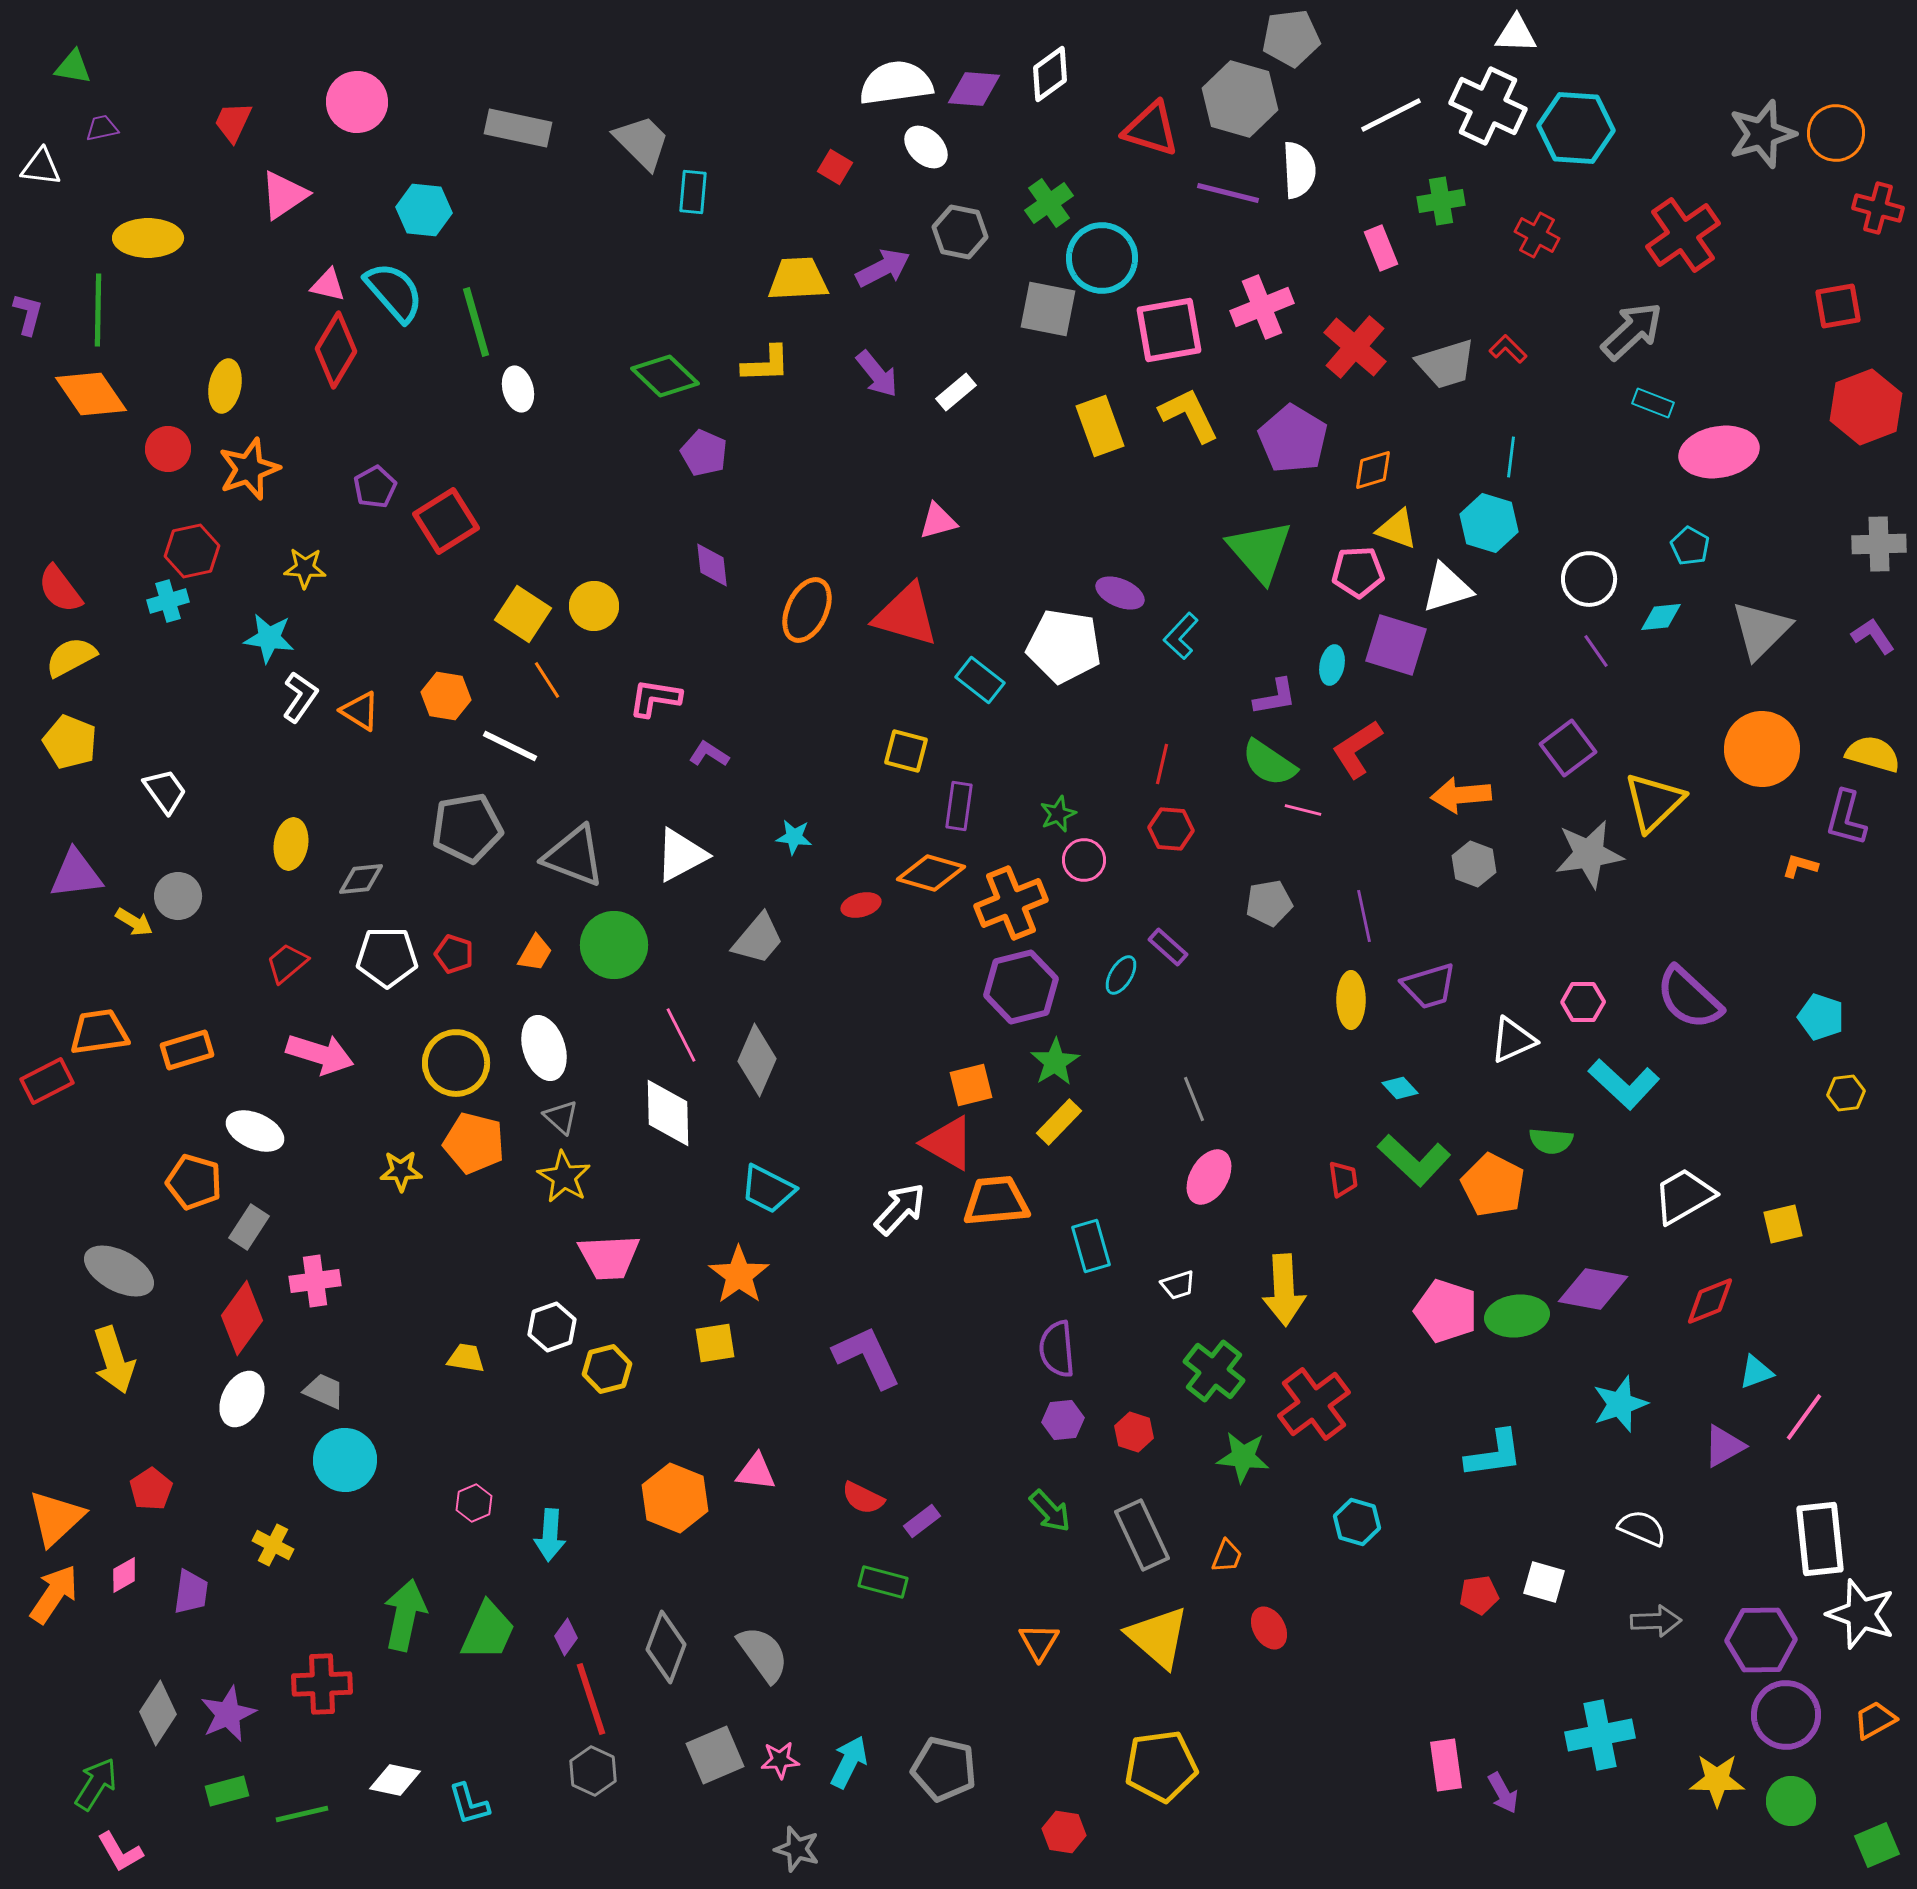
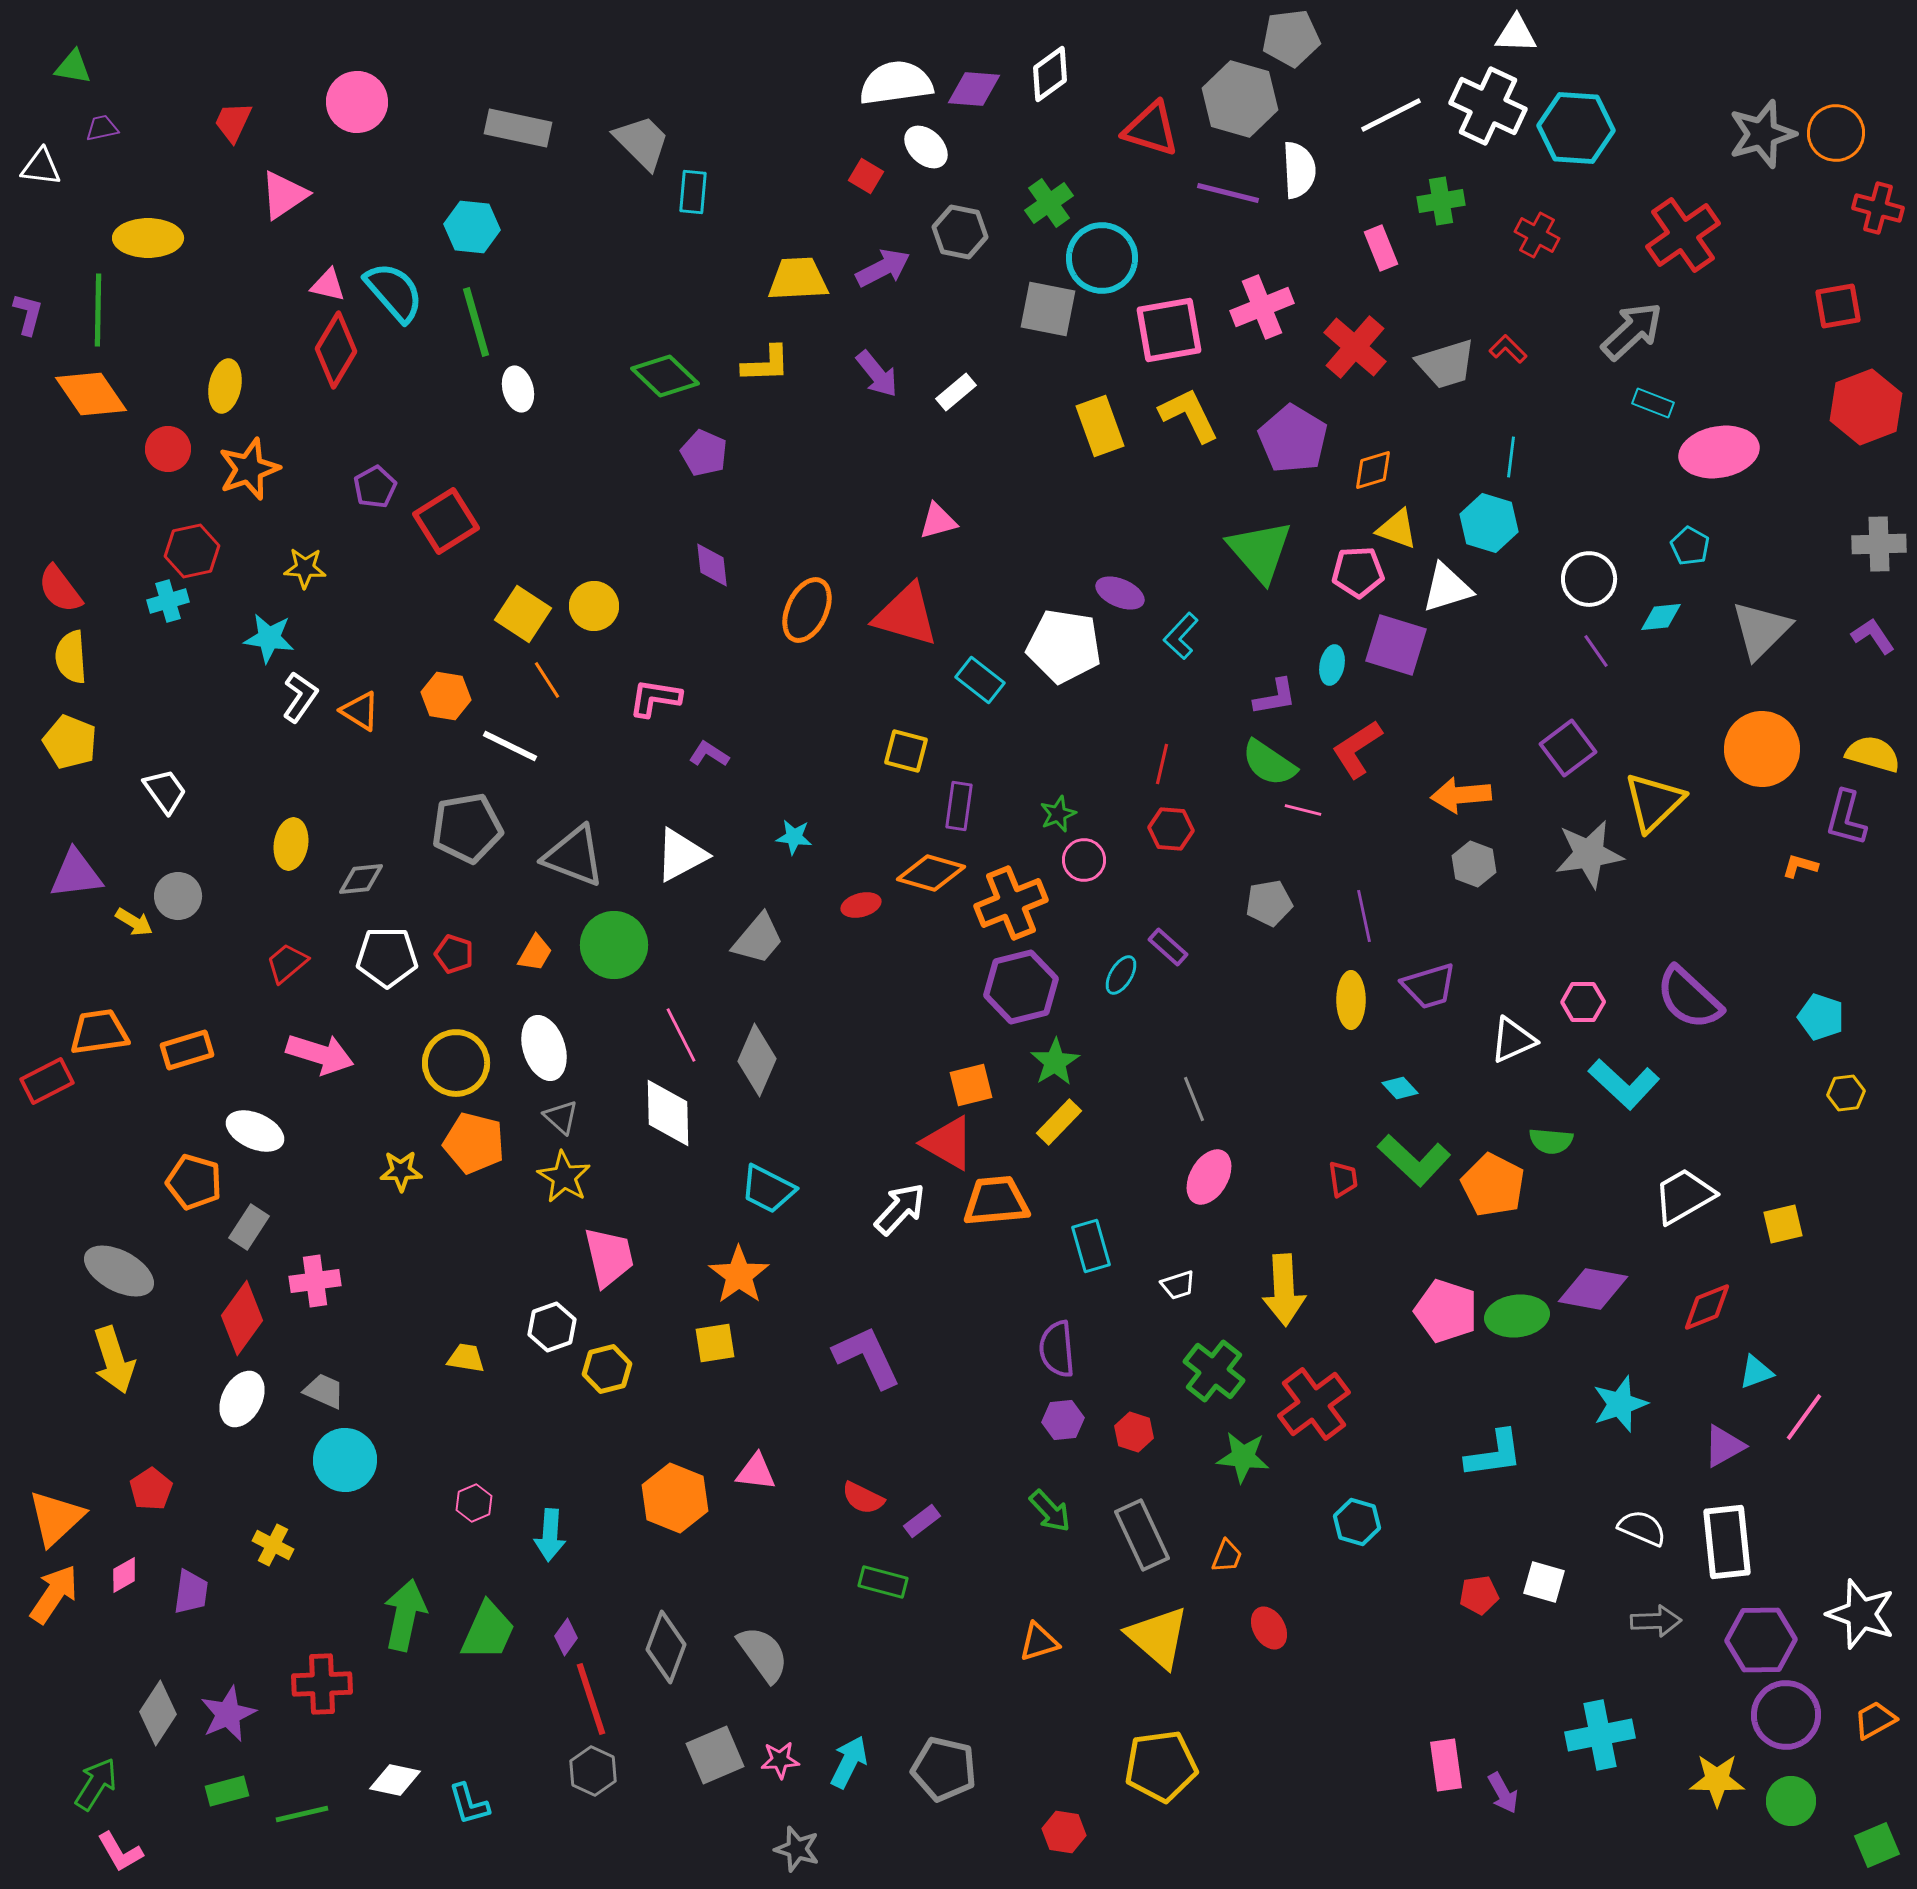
red square at (835, 167): moved 31 px right, 9 px down
cyan hexagon at (424, 210): moved 48 px right, 17 px down
yellow semicircle at (71, 657): rotated 66 degrees counterclockwise
pink trapezoid at (609, 1257): rotated 100 degrees counterclockwise
red diamond at (1710, 1301): moved 3 px left, 6 px down
white rectangle at (1820, 1539): moved 93 px left, 3 px down
orange triangle at (1039, 1642): rotated 42 degrees clockwise
